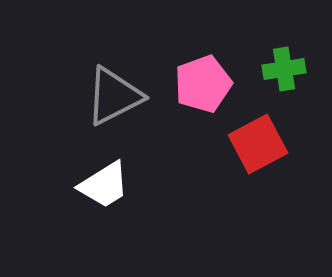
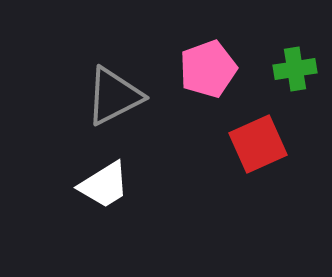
green cross: moved 11 px right
pink pentagon: moved 5 px right, 15 px up
red square: rotated 4 degrees clockwise
